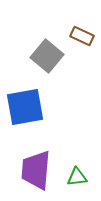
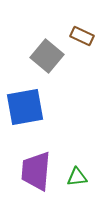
purple trapezoid: moved 1 px down
